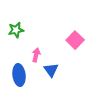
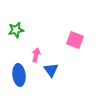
pink square: rotated 24 degrees counterclockwise
